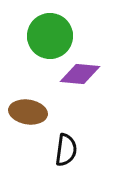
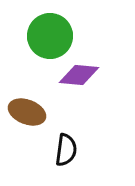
purple diamond: moved 1 px left, 1 px down
brown ellipse: moved 1 px left; rotated 12 degrees clockwise
